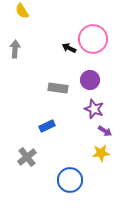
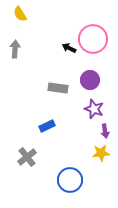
yellow semicircle: moved 2 px left, 3 px down
purple arrow: rotated 48 degrees clockwise
